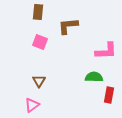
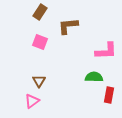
brown rectangle: moved 2 px right; rotated 28 degrees clockwise
pink triangle: moved 4 px up
